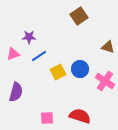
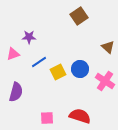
brown triangle: rotated 24 degrees clockwise
blue line: moved 6 px down
